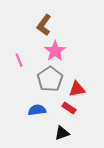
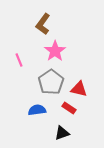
brown L-shape: moved 1 px left, 1 px up
gray pentagon: moved 1 px right, 3 px down
red triangle: moved 2 px right; rotated 24 degrees clockwise
